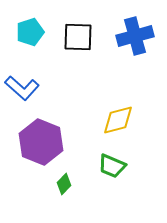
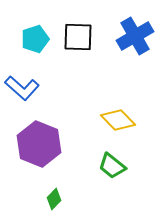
cyan pentagon: moved 5 px right, 7 px down
blue cross: rotated 15 degrees counterclockwise
yellow diamond: rotated 60 degrees clockwise
purple hexagon: moved 2 px left, 2 px down
green trapezoid: rotated 16 degrees clockwise
green diamond: moved 10 px left, 15 px down
